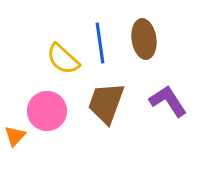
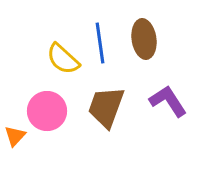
brown trapezoid: moved 4 px down
